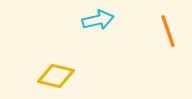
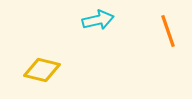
yellow diamond: moved 14 px left, 6 px up
